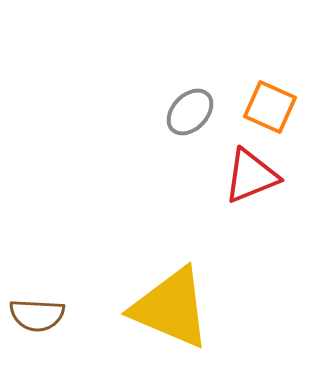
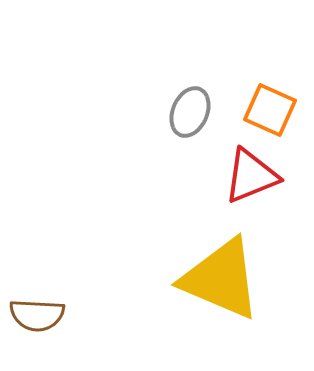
orange square: moved 3 px down
gray ellipse: rotated 21 degrees counterclockwise
yellow triangle: moved 50 px right, 29 px up
